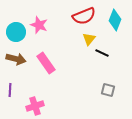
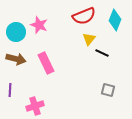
pink rectangle: rotated 10 degrees clockwise
